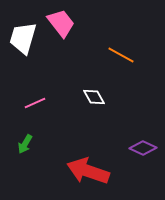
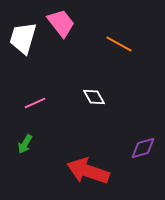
orange line: moved 2 px left, 11 px up
purple diamond: rotated 40 degrees counterclockwise
